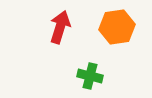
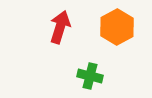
orange hexagon: rotated 20 degrees counterclockwise
